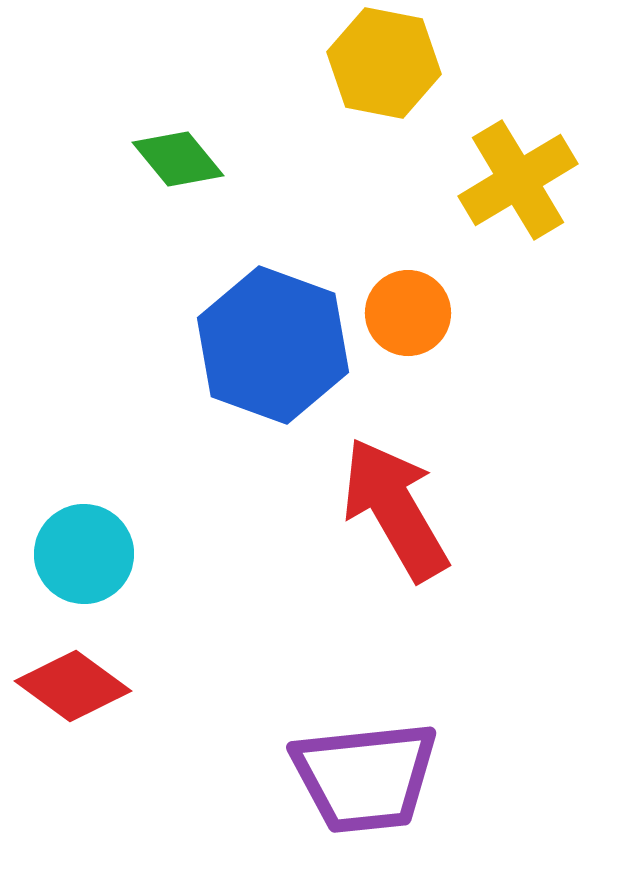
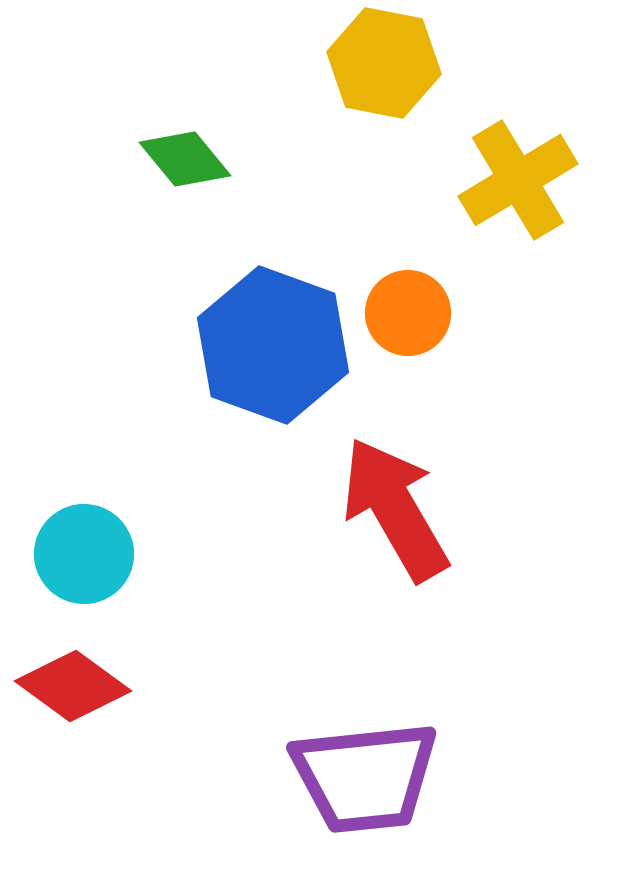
green diamond: moved 7 px right
